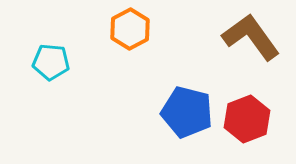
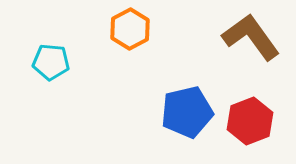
blue pentagon: rotated 27 degrees counterclockwise
red hexagon: moved 3 px right, 2 px down
